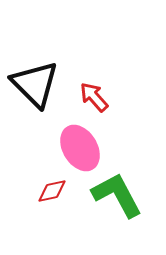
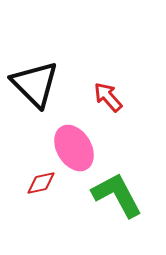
red arrow: moved 14 px right
pink ellipse: moved 6 px left
red diamond: moved 11 px left, 8 px up
